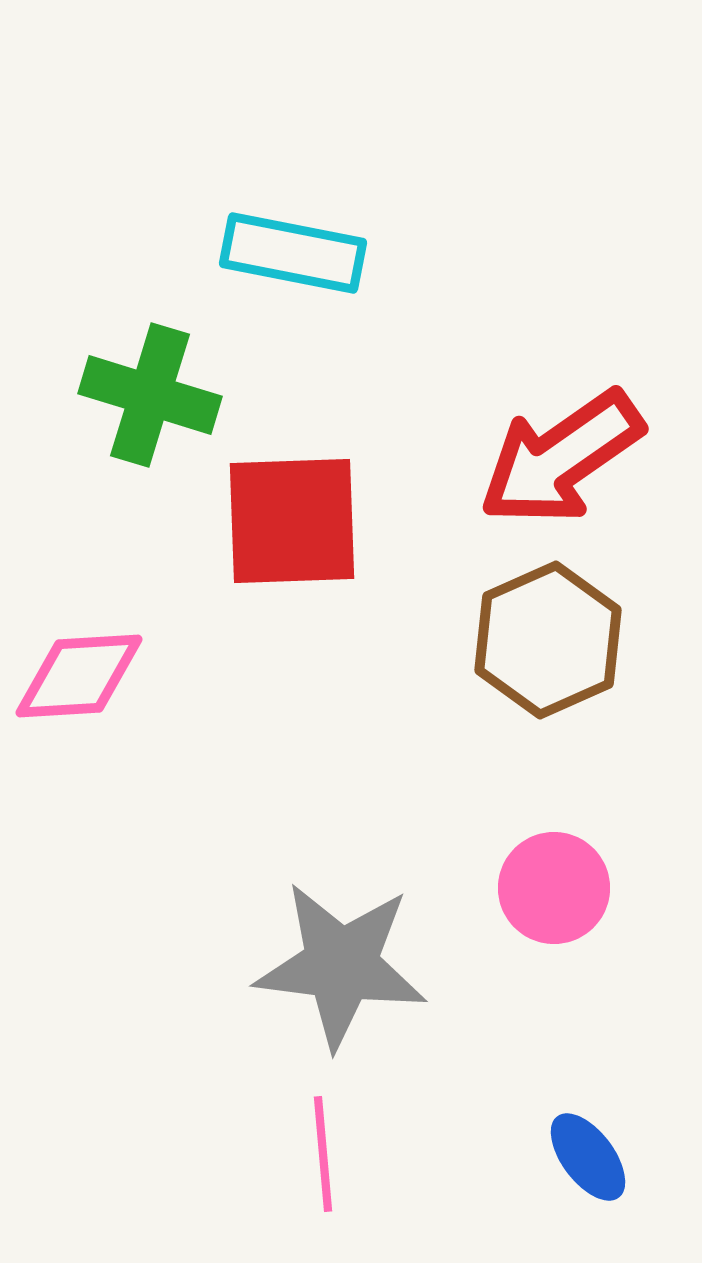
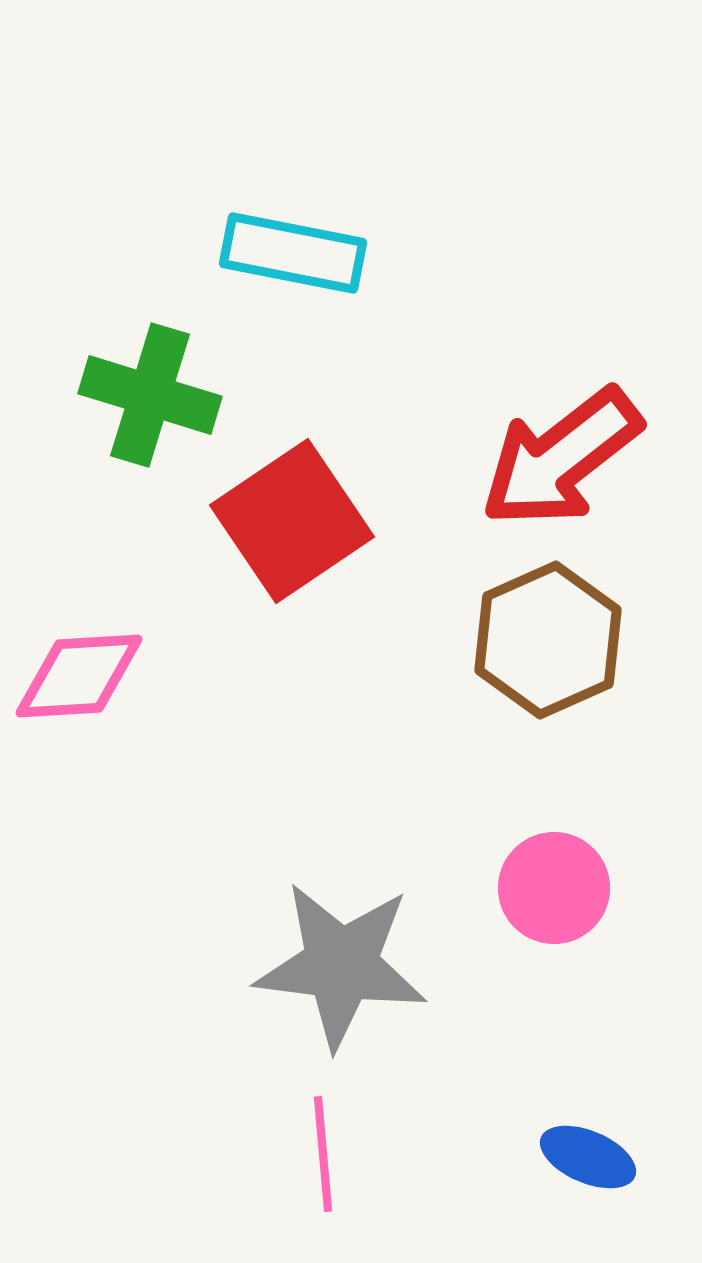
red arrow: rotated 3 degrees counterclockwise
red square: rotated 32 degrees counterclockwise
blue ellipse: rotated 30 degrees counterclockwise
